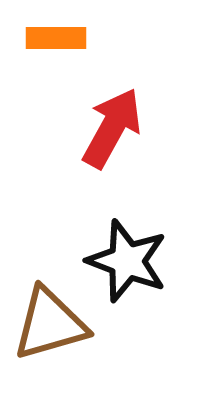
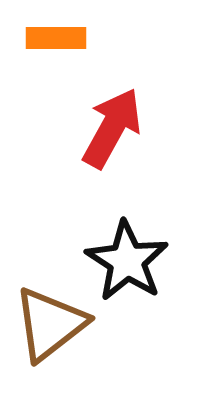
black star: rotated 12 degrees clockwise
brown triangle: rotated 22 degrees counterclockwise
